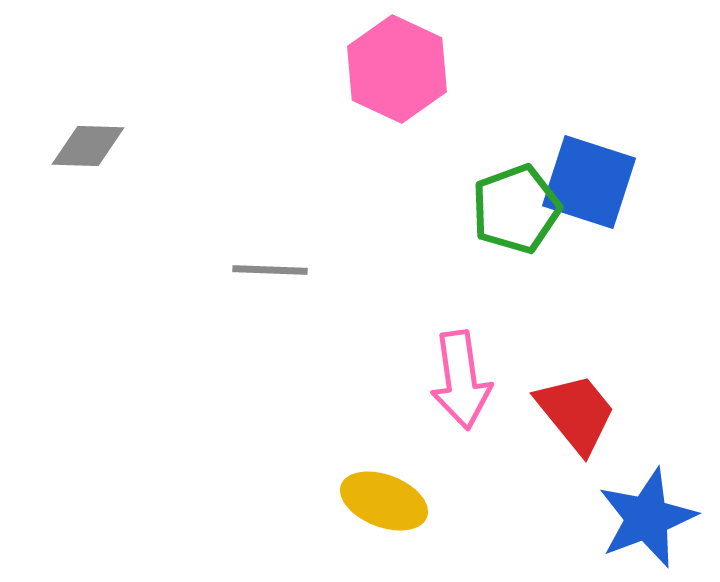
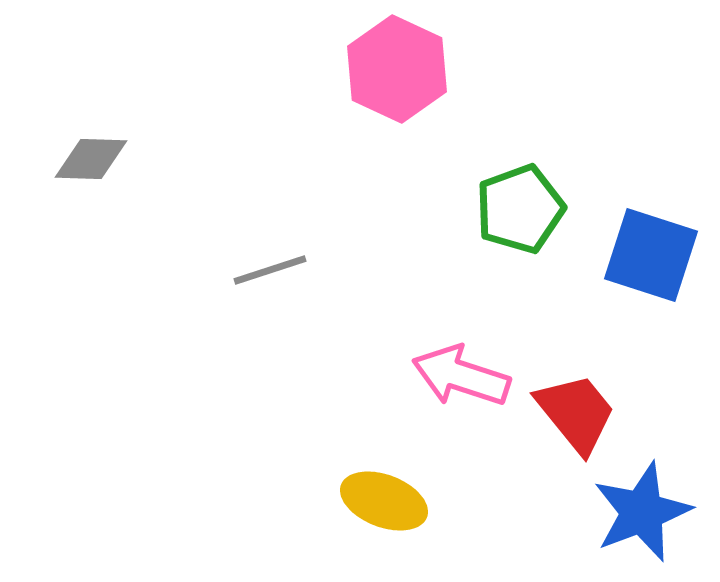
gray diamond: moved 3 px right, 13 px down
blue square: moved 62 px right, 73 px down
green pentagon: moved 4 px right
gray line: rotated 20 degrees counterclockwise
pink arrow: moved 4 px up; rotated 116 degrees clockwise
blue star: moved 5 px left, 6 px up
